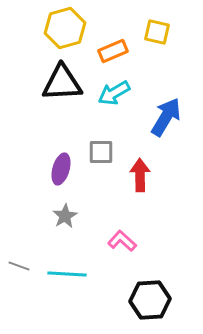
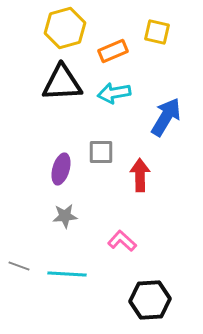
cyan arrow: rotated 20 degrees clockwise
gray star: rotated 25 degrees clockwise
